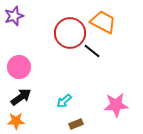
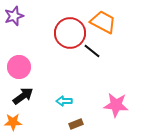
black arrow: moved 2 px right, 1 px up
cyan arrow: rotated 42 degrees clockwise
pink star: rotated 10 degrees clockwise
orange star: moved 3 px left, 1 px down
